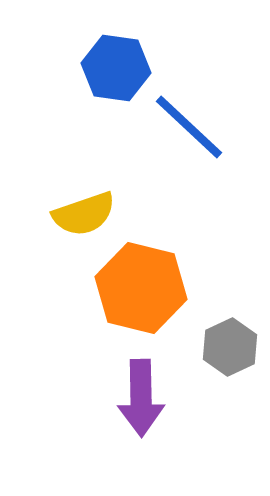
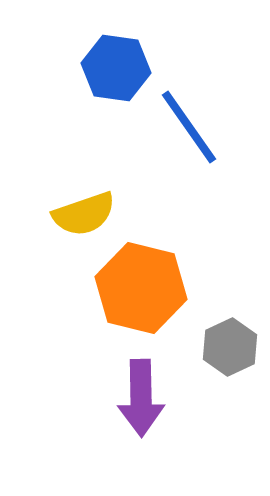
blue line: rotated 12 degrees clockwise
